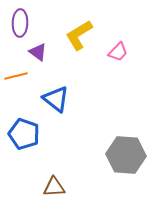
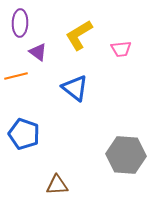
pink trapezoid: moved 3 px right, 3 px up; rotated 40 degrees clockwise
blue triangle: moved 19 px right, 11 px up
brown triangle: moved 3 px right, 2 px up
